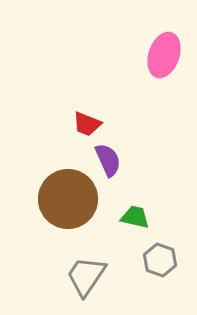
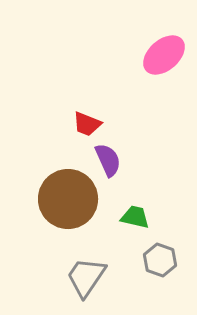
pink ellipse: rotated 30 degrees clockwise
gray trapezoid: moved 1 px down
